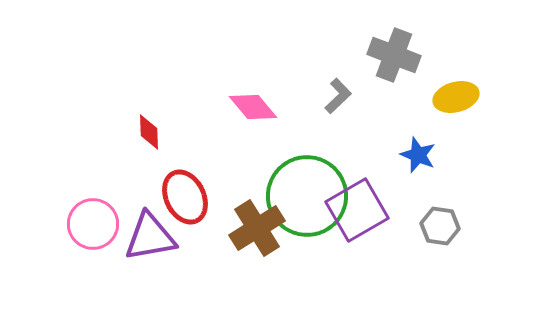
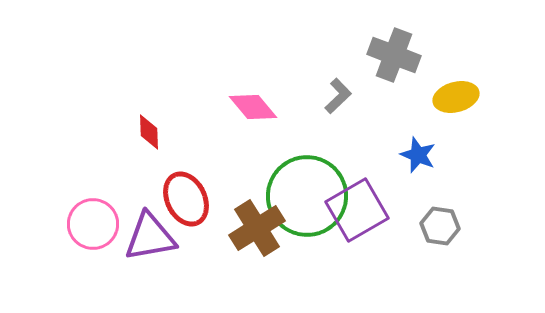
red ellipse: moved 1 px right, 2 px down
